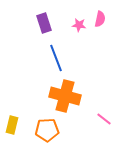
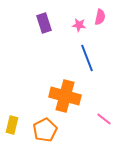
pink semicircle: moved 2 px up
blue line: moved 31 px right
orange pentagon: moved 2 px left; rotated 25 degrees counterclockwise
